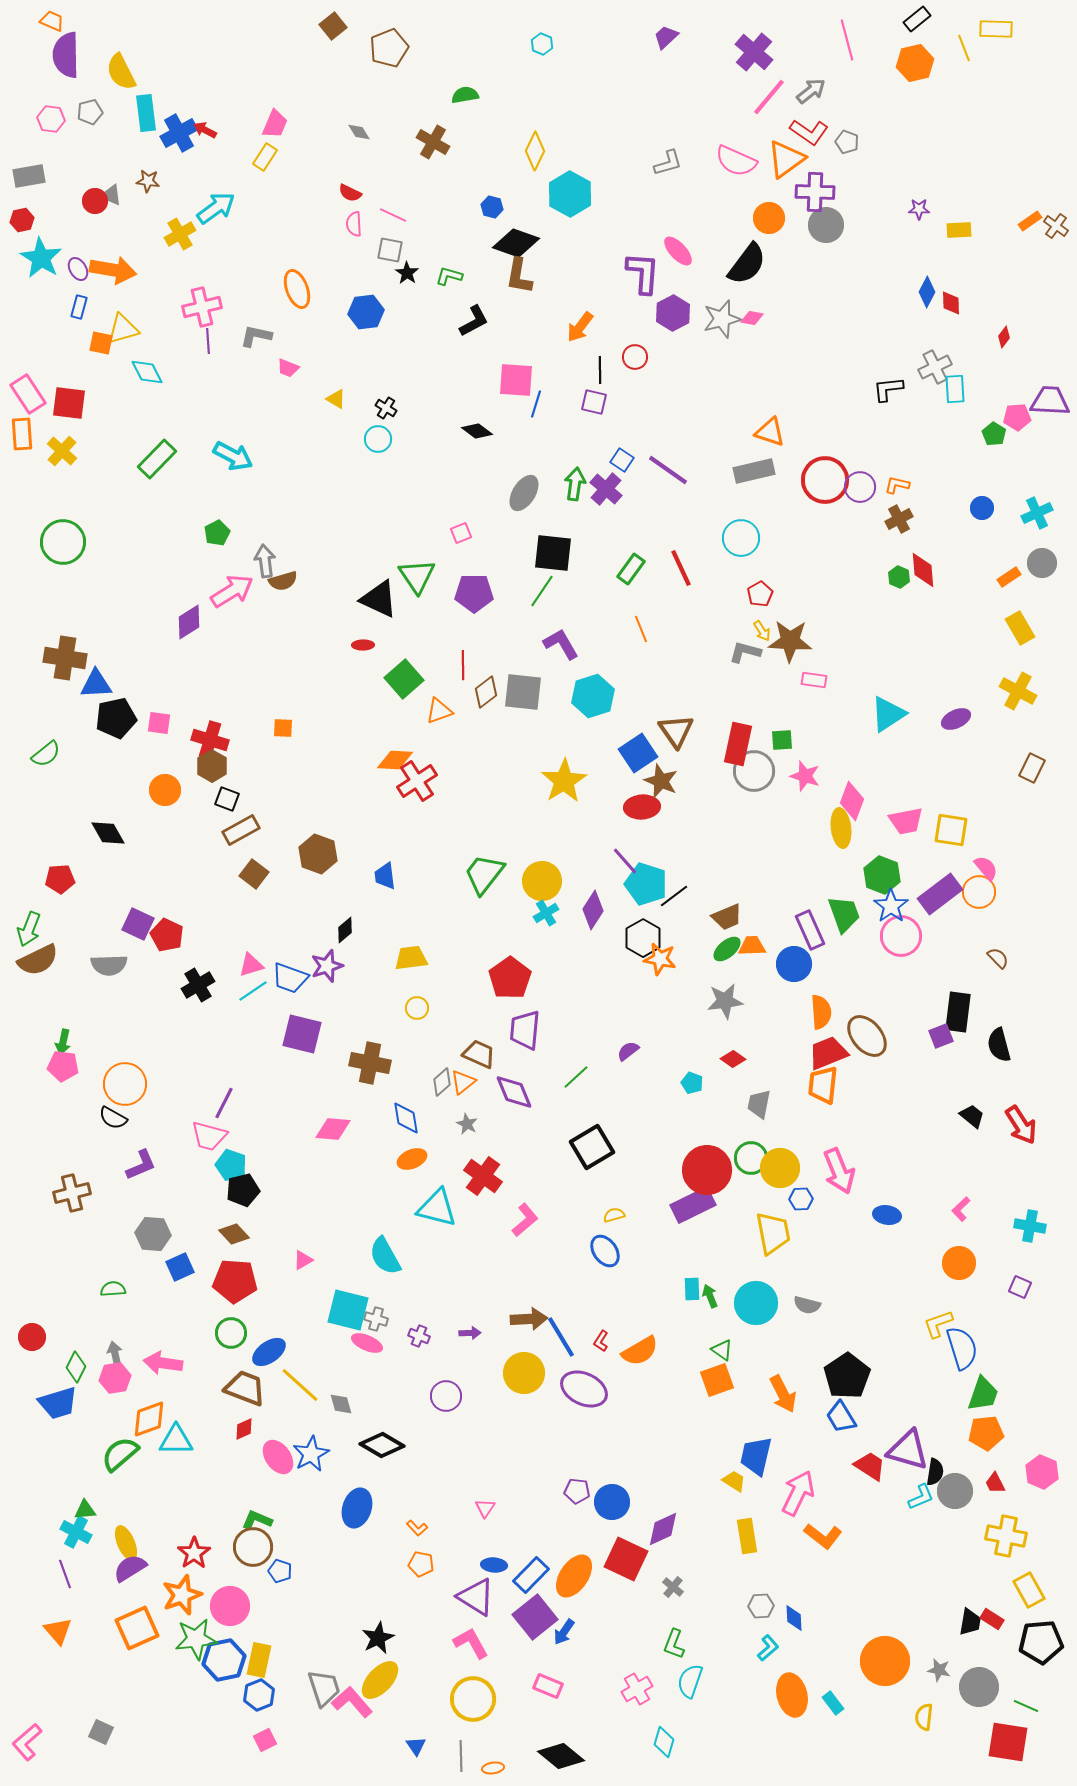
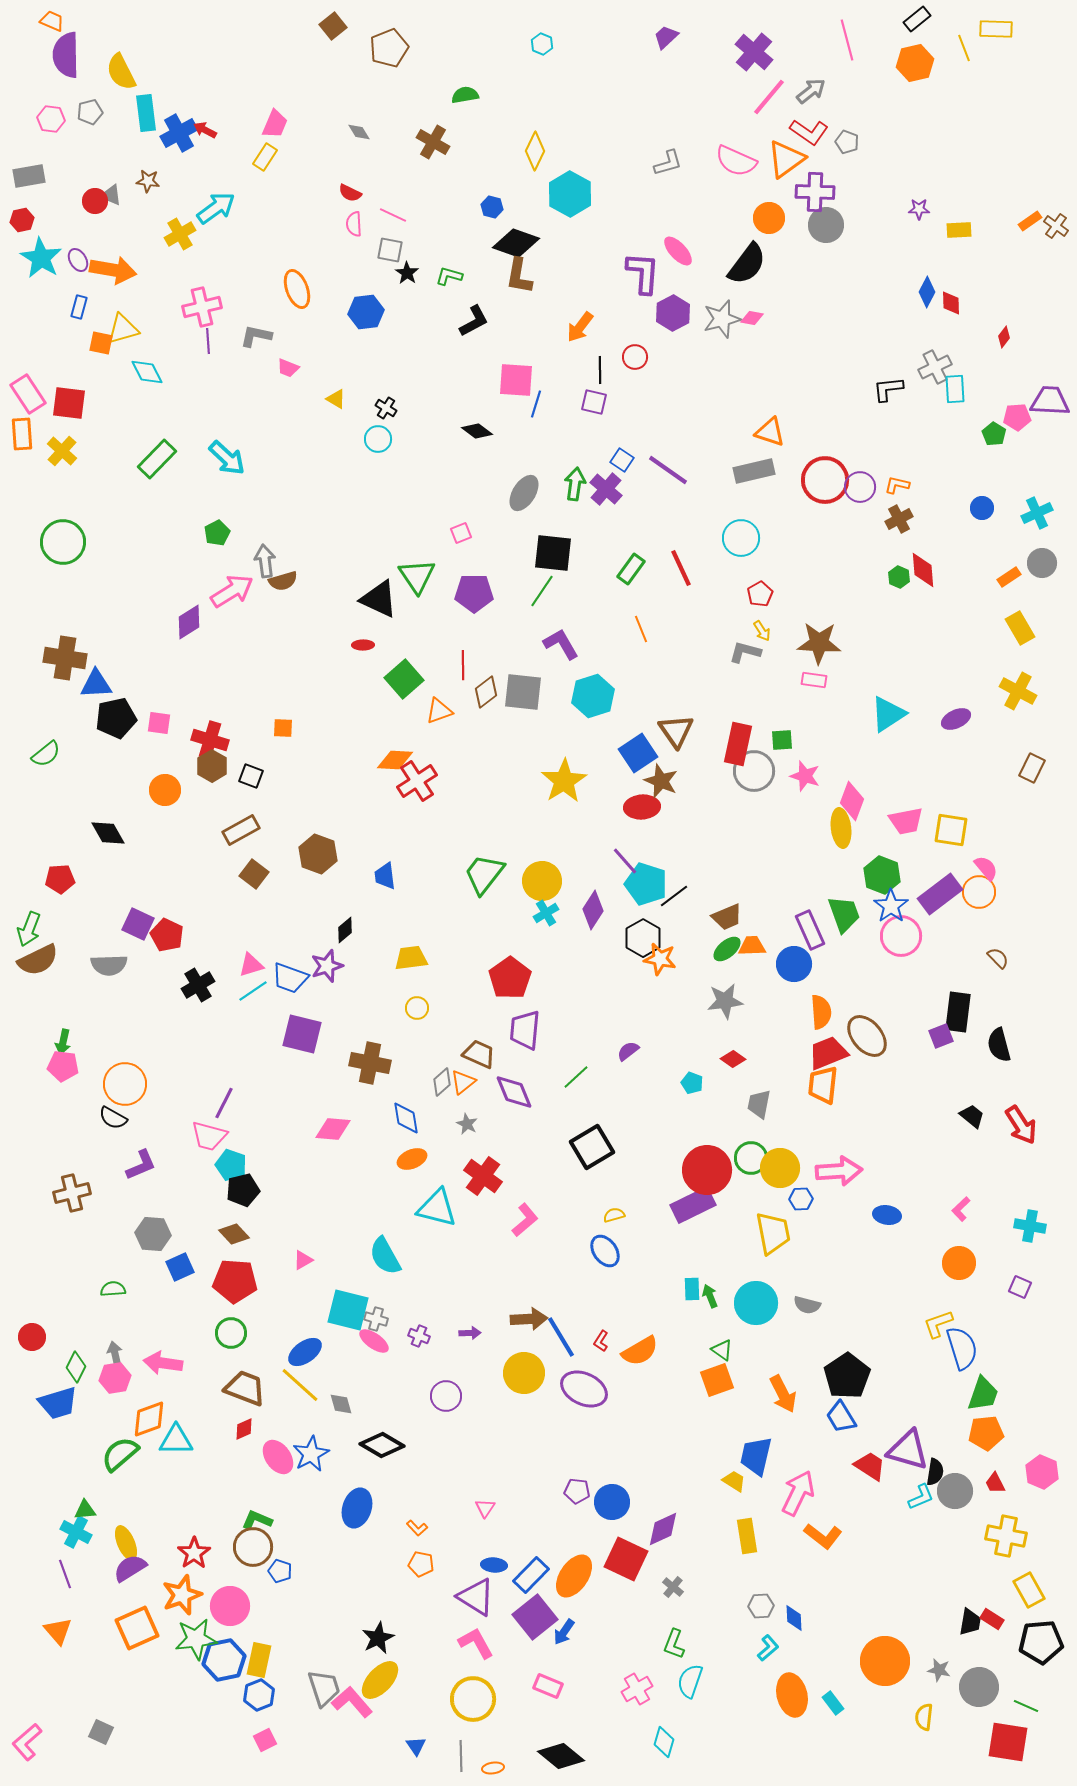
purple ellipse at (78, 269): moved 9 px up
cyan arrow at (233, 456): moved 6 px left, 2 px down; rotated 15 degrees clockwise
brown star at (790, 641): moved 29 px right, 2 px down
black square at (227, 799): moved 24 px right, 23 px up
pink arrow at (839, 1171): rotated 72 degrees counterclockwise
pink ellipse at (367, 1343): moved 7 px right, 2 px up; rotated 12 degrees clockwise
blue ellipse at (269, 1352): moved 36 px right
pink L-shape at (471, 1643): moved 5 px right
